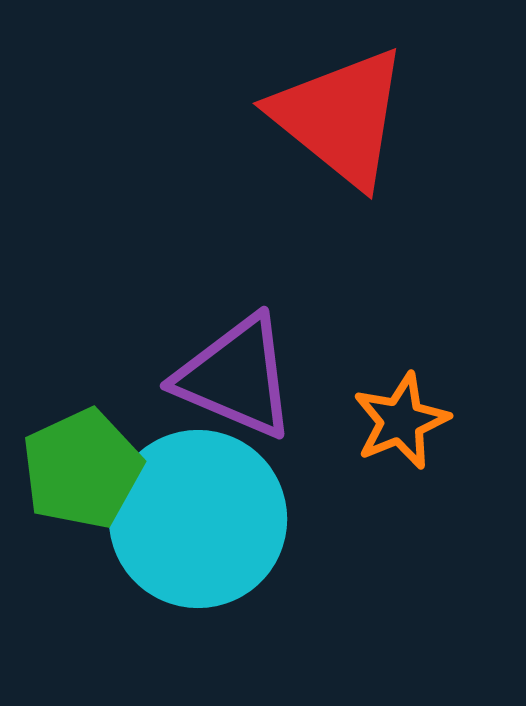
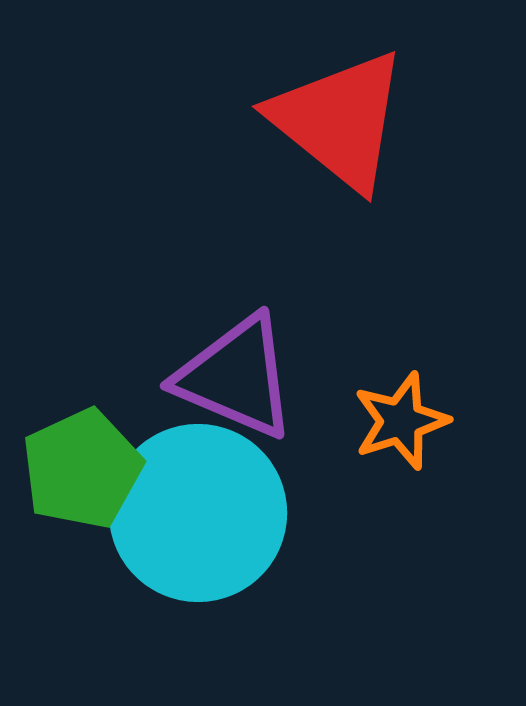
red triangle: moved 1 px left, 3 px down
orange star: rotated 4 degrees clockwise
cyan circle: moved 6 px up
